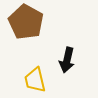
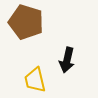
brown pentagon: rotated 12 degrees counterclockwise
